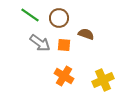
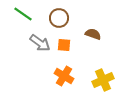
green line: moved 7 px left, 1 px up
brown semicircle: moved 7 px right
